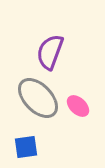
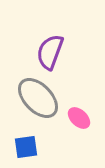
pink ellipse: moved 1 px right, 12 px down
